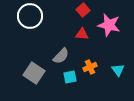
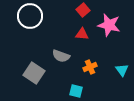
gray semicircle: rotated 66 degrees clockwise
cyan triangle: moved 4 px right
cyan square: moved 6 px right, 14 px down; rotated 24 degrees clockwise
